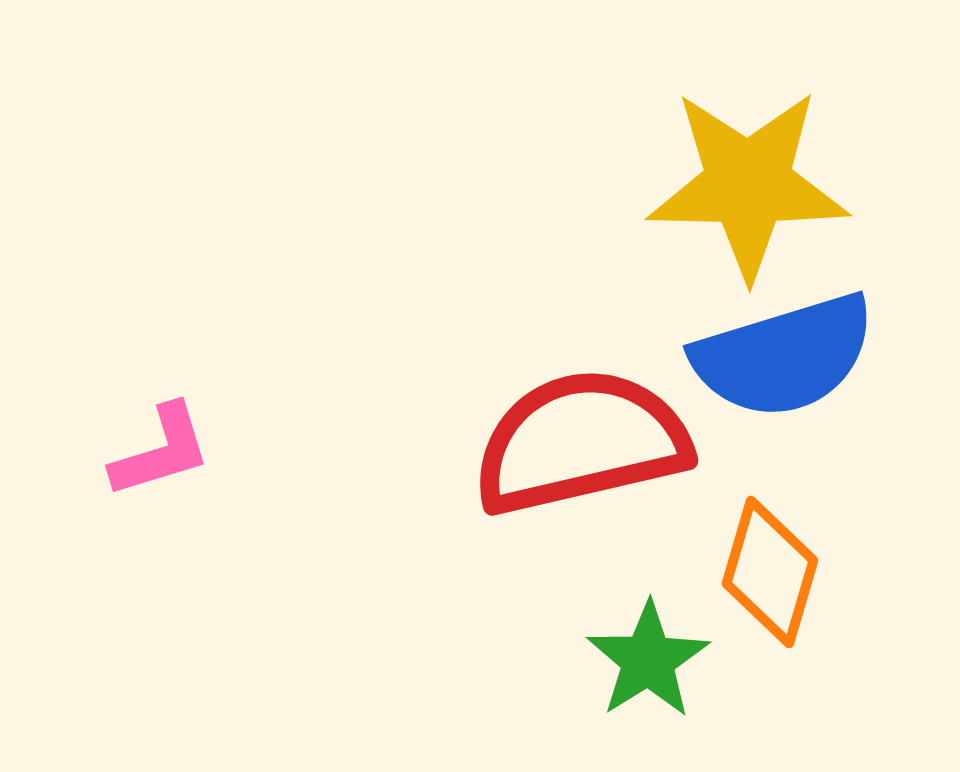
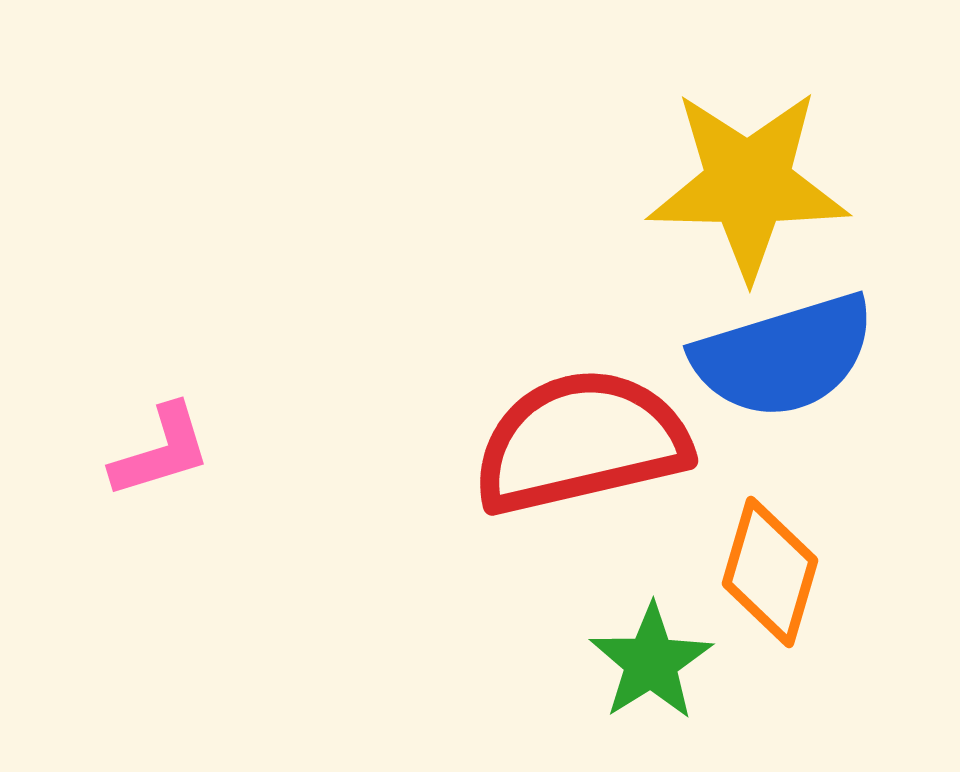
green star: moved 3 px right, 2 px down
